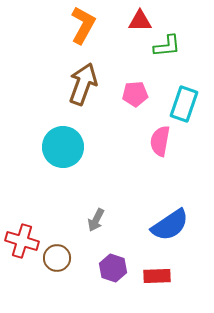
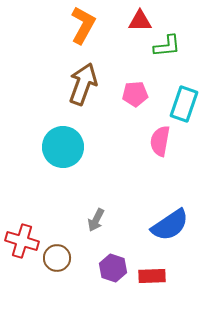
red rectangle: moved 5 px left
